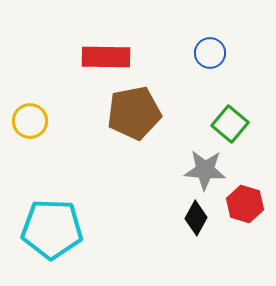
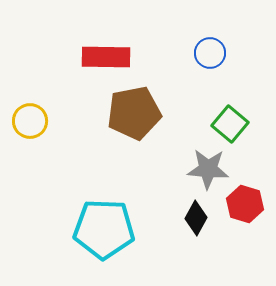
gray star: moved 3 px right, 1 px up
cyan pentagon: moved 52 px right
